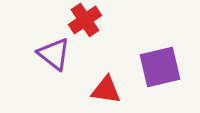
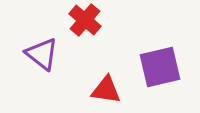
red cross: rotated 16 degrees counterclockwise
purple triangle: moved 12 px left
